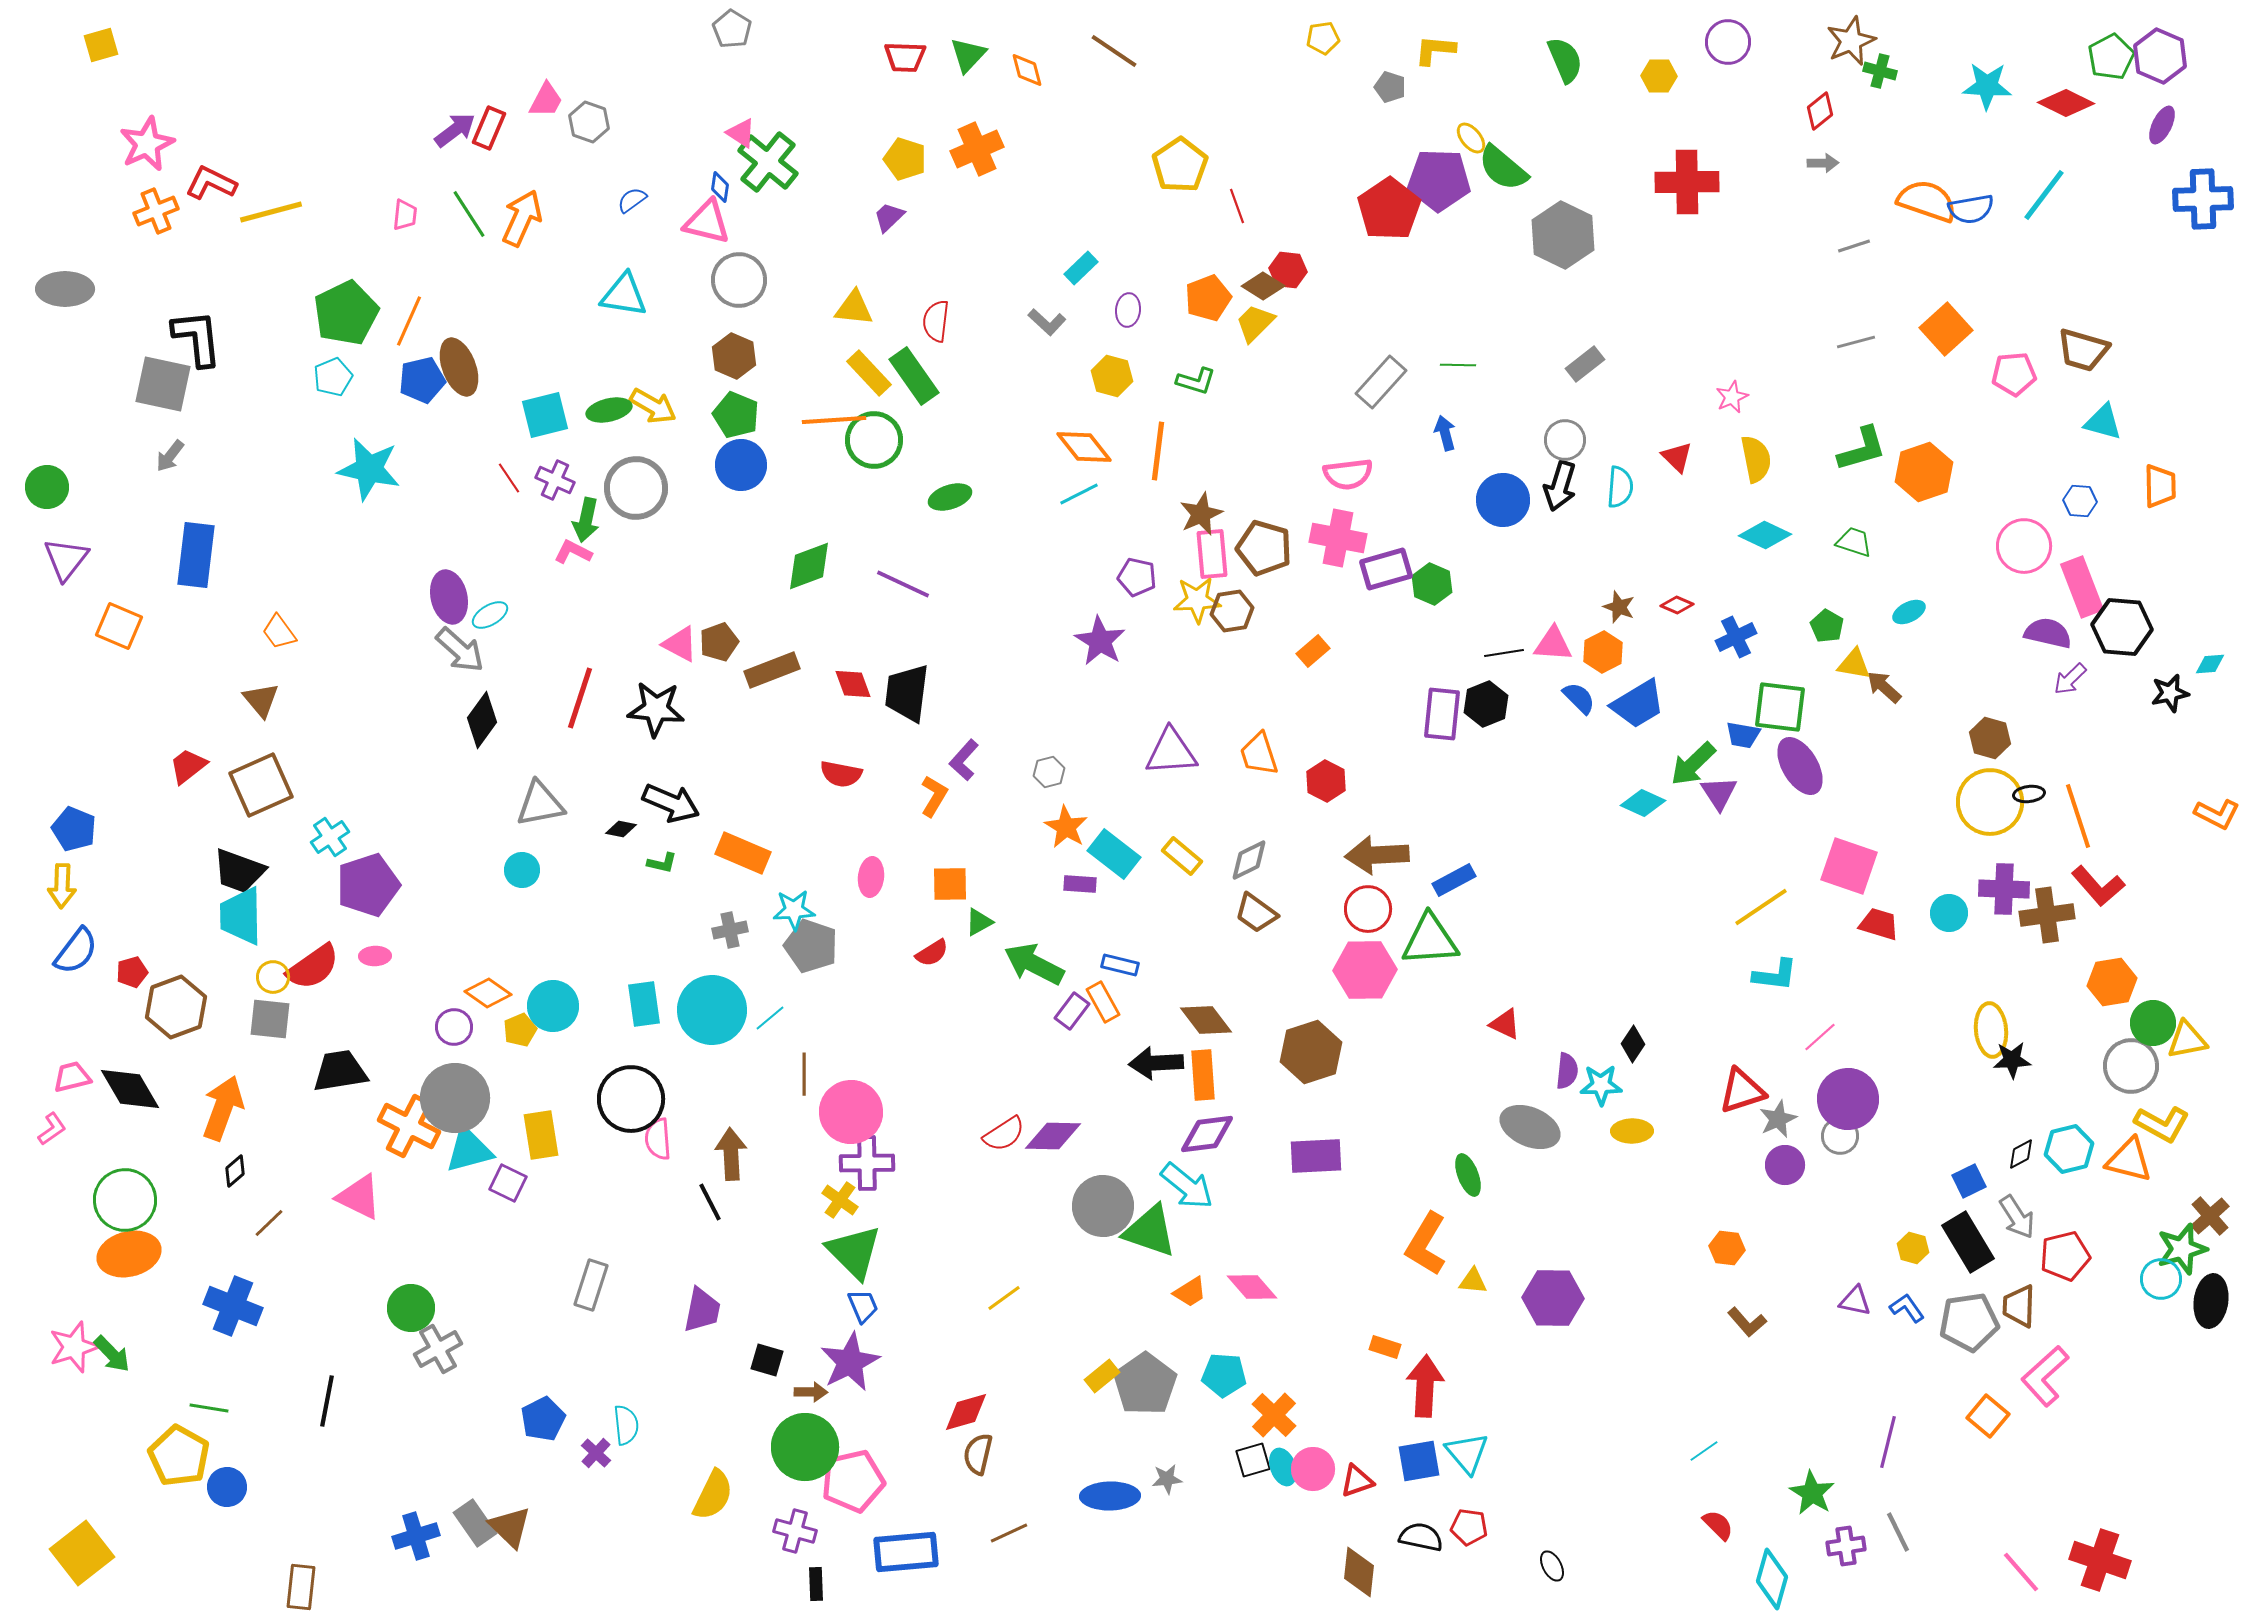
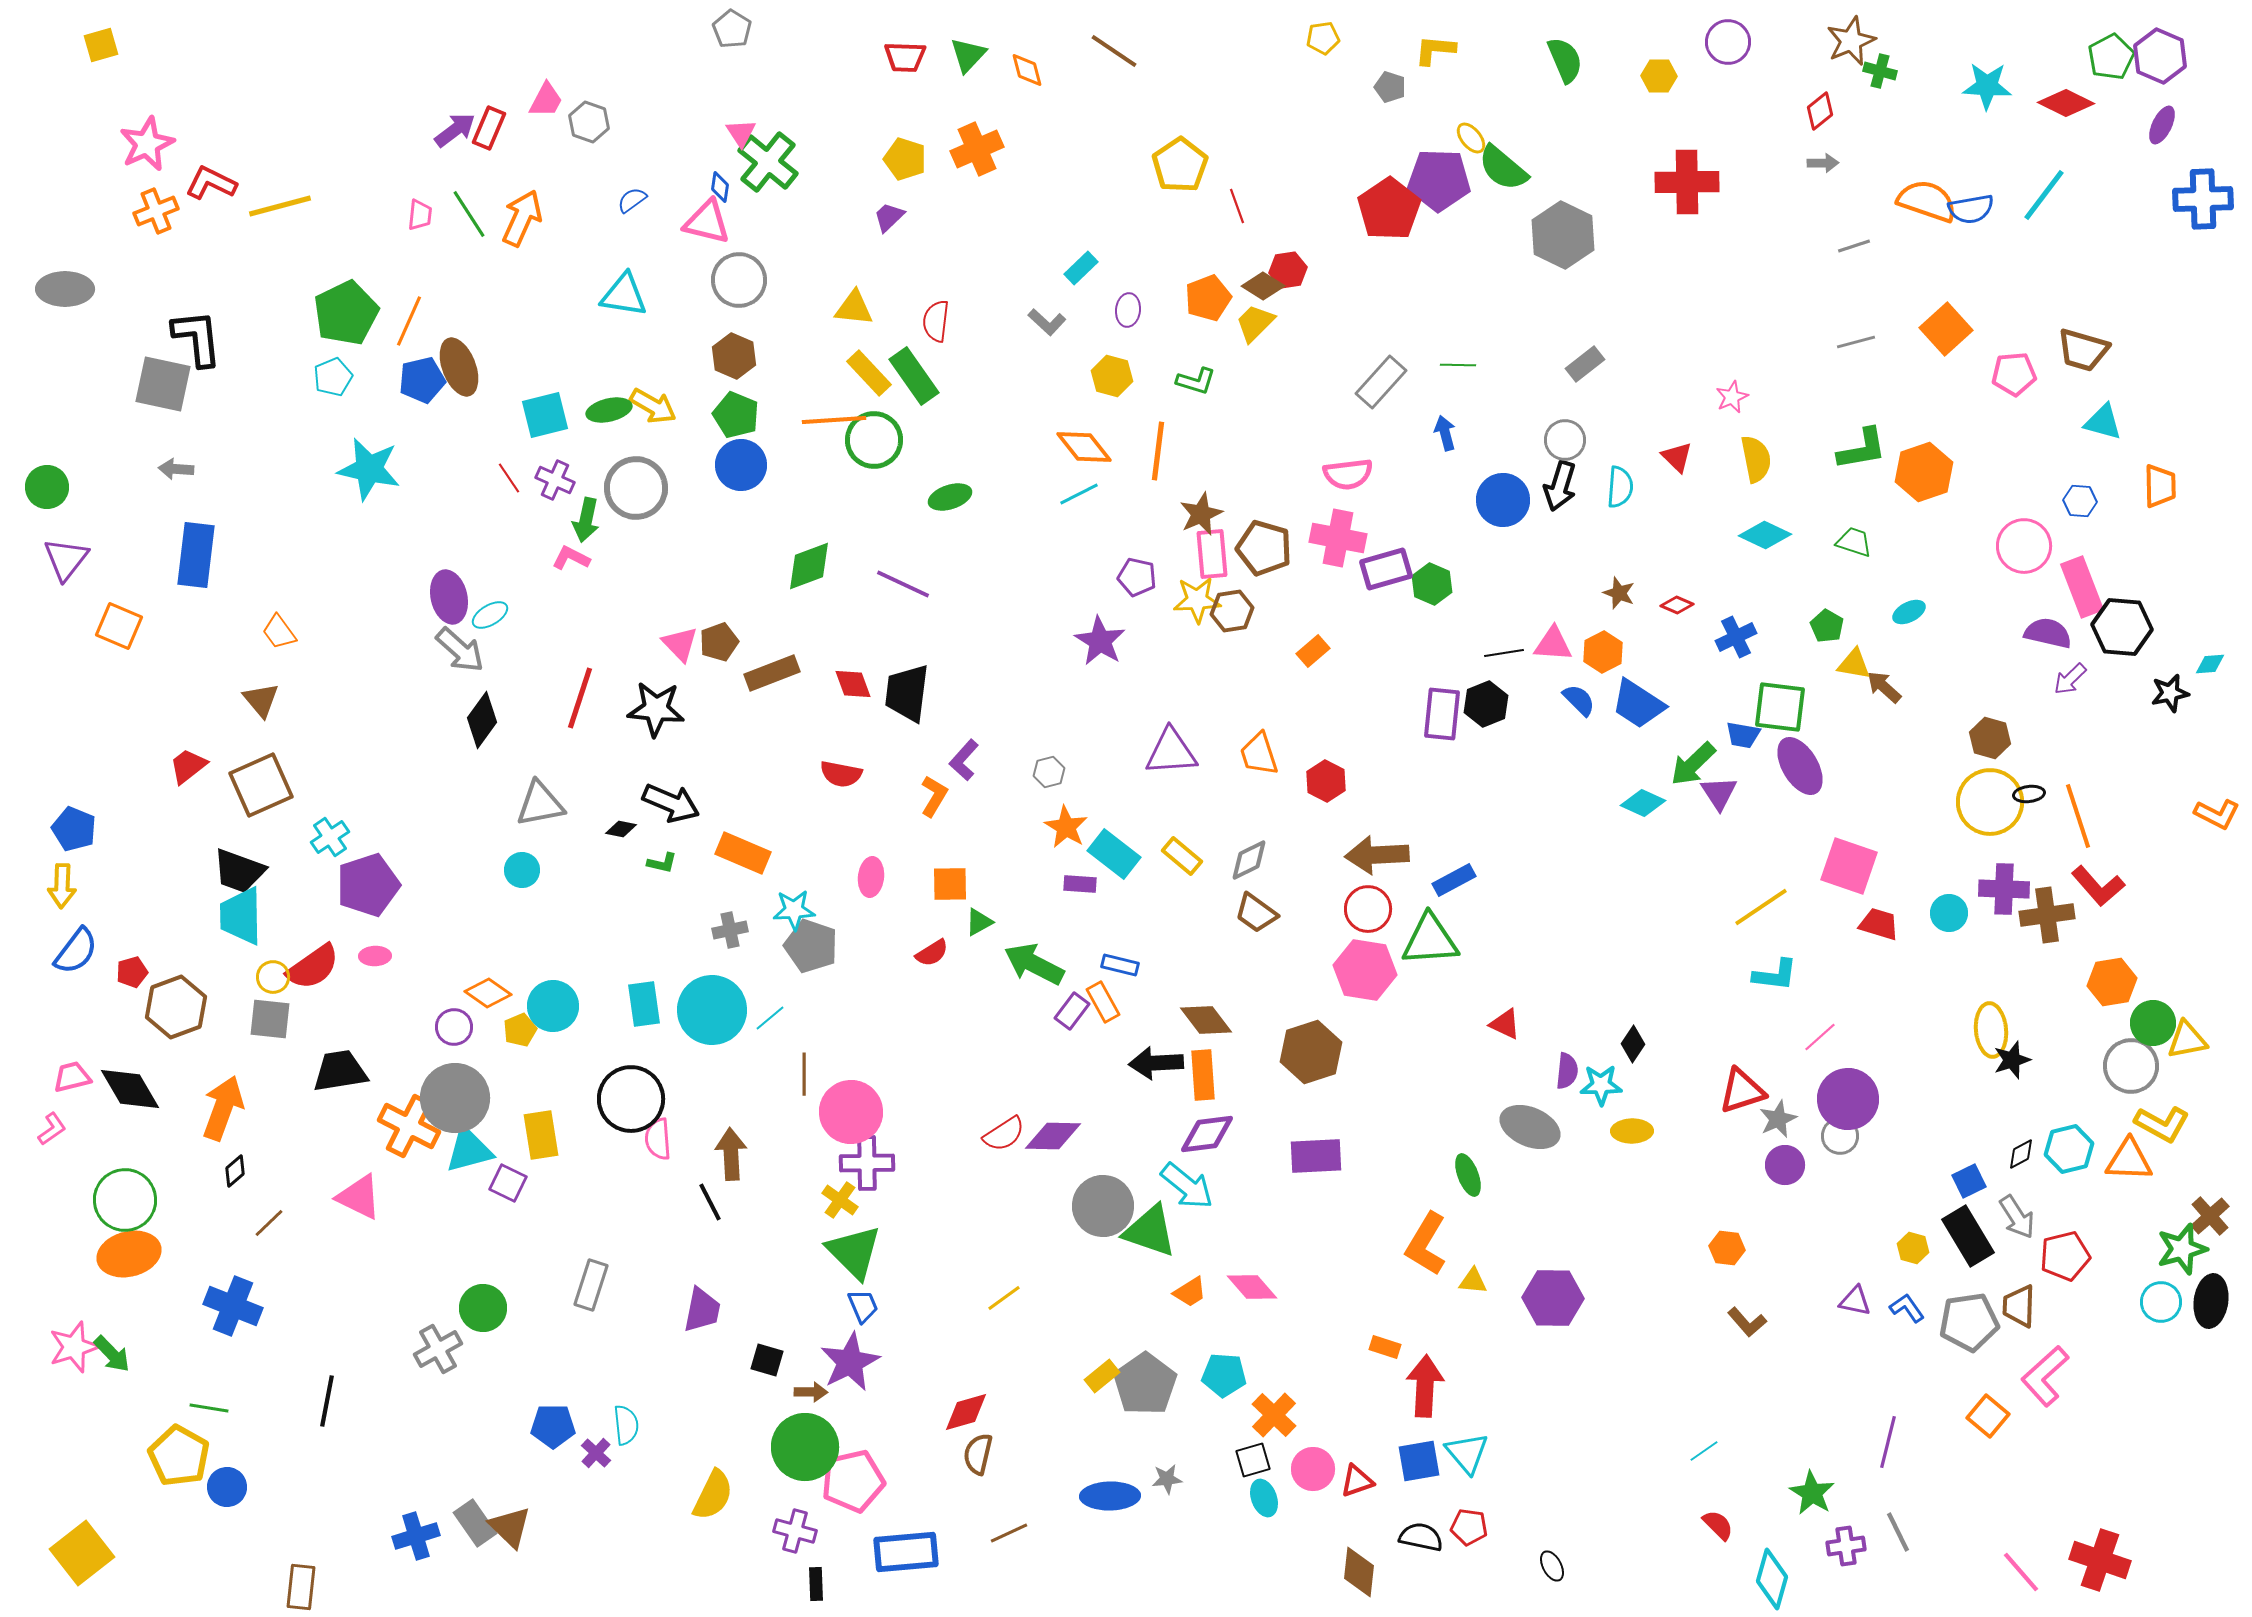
pink triangle at (741, 133): rotated 24 degrees clockwise
yellow line at (271, 212): moved 9 px right, 6 px up
pink trapezoid at (405, 215): moved 15 px right
red hexagon at (1288, 270): rotated 15 degrees counterclockwise
green L-shape at (1862, 449): rotated 6 degrees clockwise
gray arrow at (170, 456): moved 6 px right, 13 px down; rotated 56 degrees clockwise
pink L-shape at (573, 552): moved 2 px left, 6 px down
brown star at (1619, 607): moved 14 px up
pink triangle at (680, 644): rotated 18 degrees clockwise
brown rectangle at (772, 670): moved 3 px down
blue semicircle at (1579, 698): moved 2 px down
blue trapezoid at (1638, 704): rotated 64 degrees clockwise
pink hexagon at (1365, 970): rotated 10 degrees clockwise
black star at (2012, 1060): rotated 15 degrees counterclockwise
orange triangle at (2129, 1160): rotated 12 degrees counterclockwise
black rectangle at (1968, 1242): moved 6 px up
cyan circle at (2161, 1279): moved 23 px down
green circle at (411, 1308): moved 72 px right
blue pentagon at (543, 1419): moved 10 px right, 7 px down; rotated 27 degrees clockwise
cyan ellipse at (1283, 1467): moved 19 px left, 31 px down
